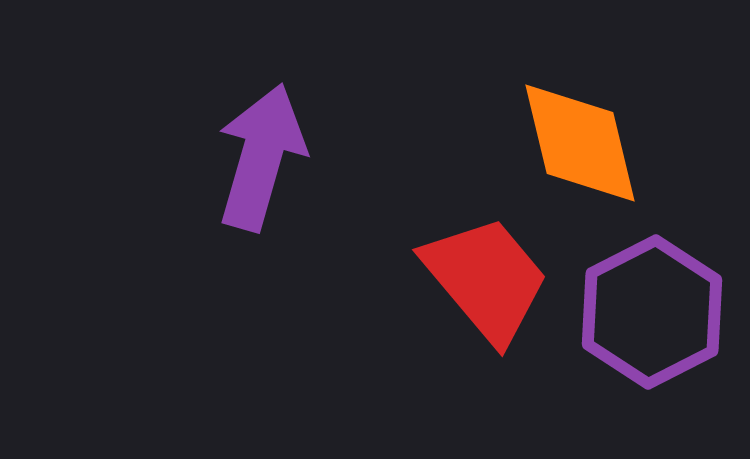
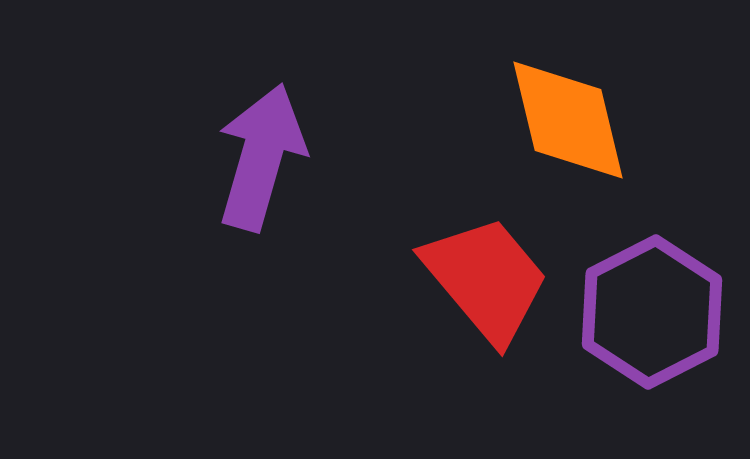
orange diamond: moved 12 px left, 23 px up
